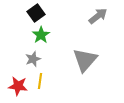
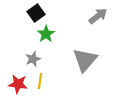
green star: moved 5 px right, 1 px up
red star: moved 2 px up
